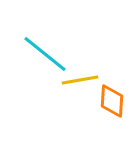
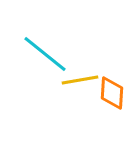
orange diamond: moved 8 px up
